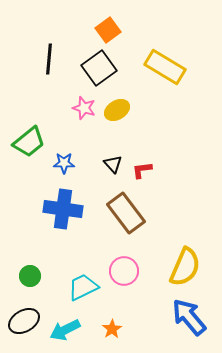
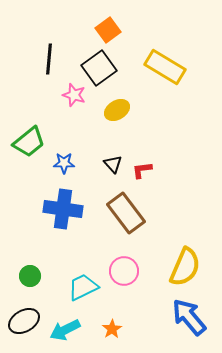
pink star: moved 10 px left, 13 px up
